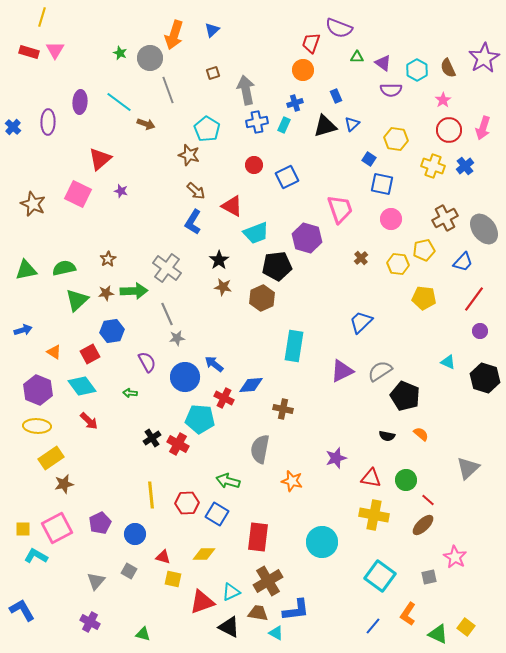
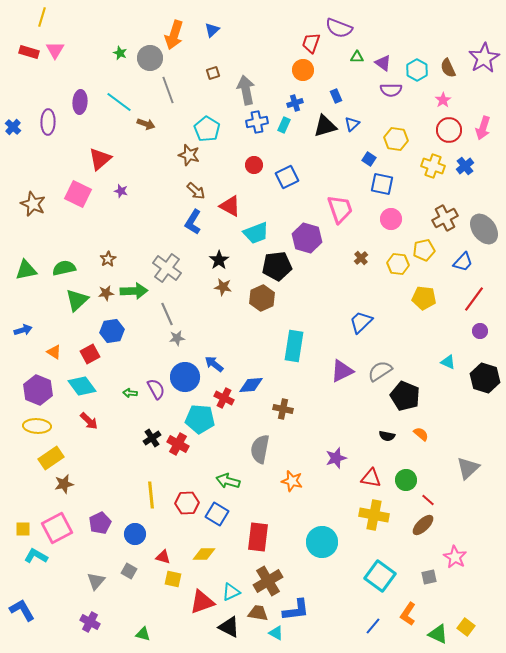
red triangle at (232, 206): moved 2 px left
purple semicircle at (147, 362): moved 9 px right, 27 px down
